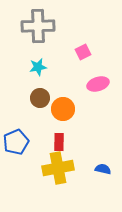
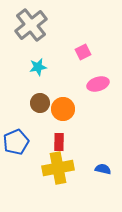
gray cross: moved 7 px left, 1 px up; rotated 36 degrees counterclockwise
brown circle: moved 5 px down
